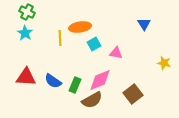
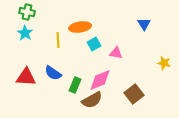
green cross: rotated 14 degrees counterclockwise
yellow line: moved 2 px left, 2 px down
blue semicircle: moved 8 px up
brown square: moved 1 px right
